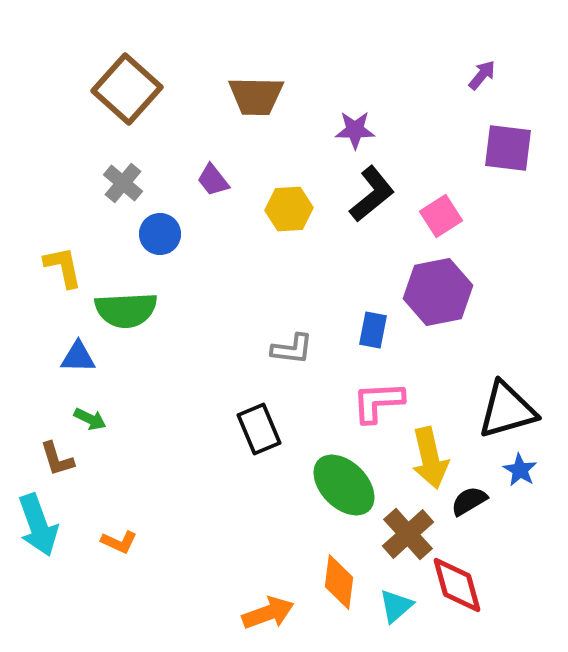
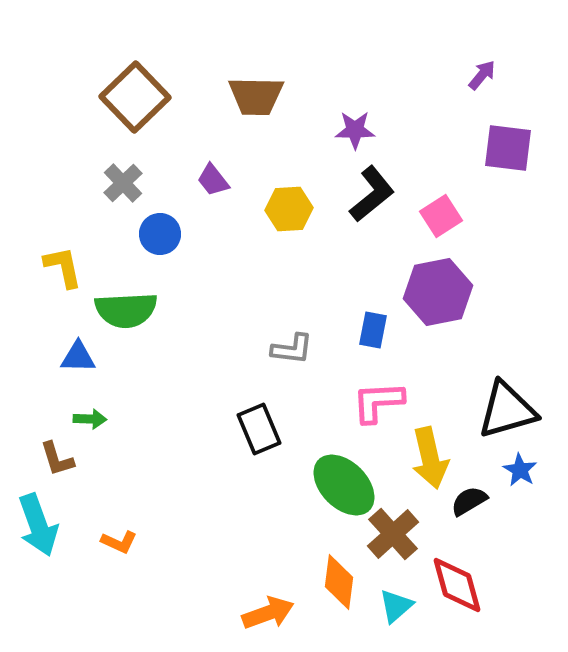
brown square: moved 8 px right, 8 px down; rotated 4 degrees clockwise
gray cross: rotated 6 degrees clockwise
green arrow: rotated 24 degrees counterclockwise
brown cross: moved 15 px left
